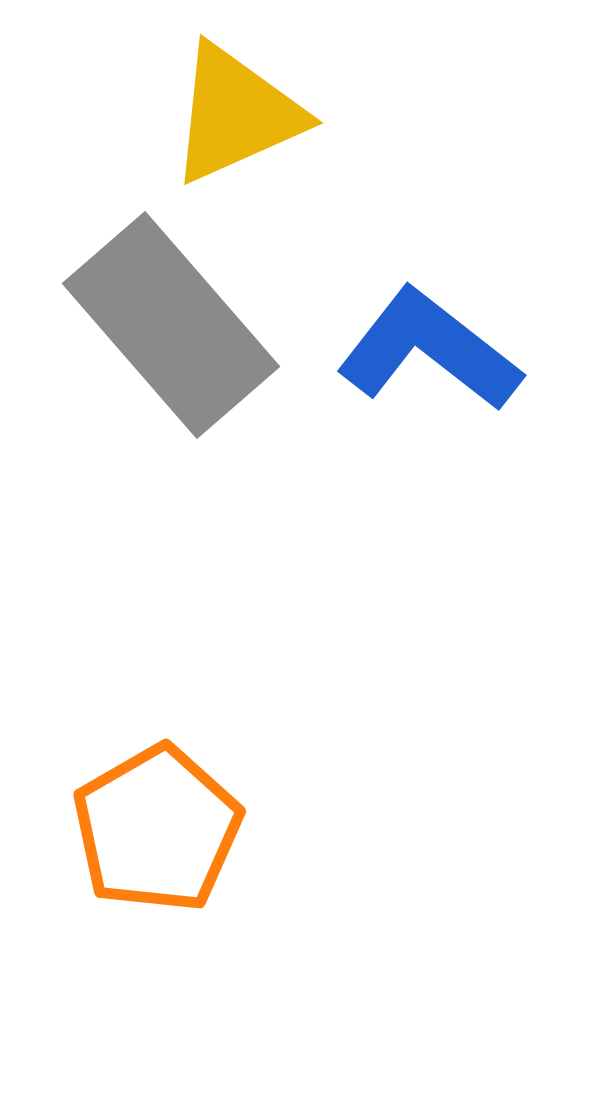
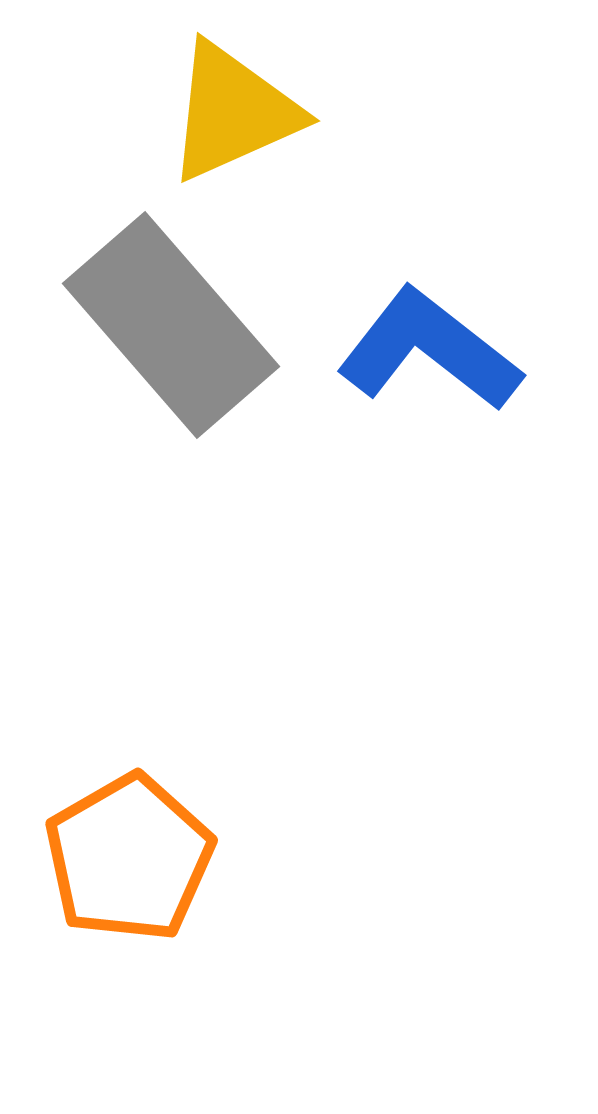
yellow triangle: moved 3 px left, 2 px up
orange pentagon: moved 28 px left, 29 px down
